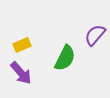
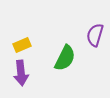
purple semicircle: rotated 25 degrees counterclockwise
purple arrow: rotated 35 degrees clockwise
